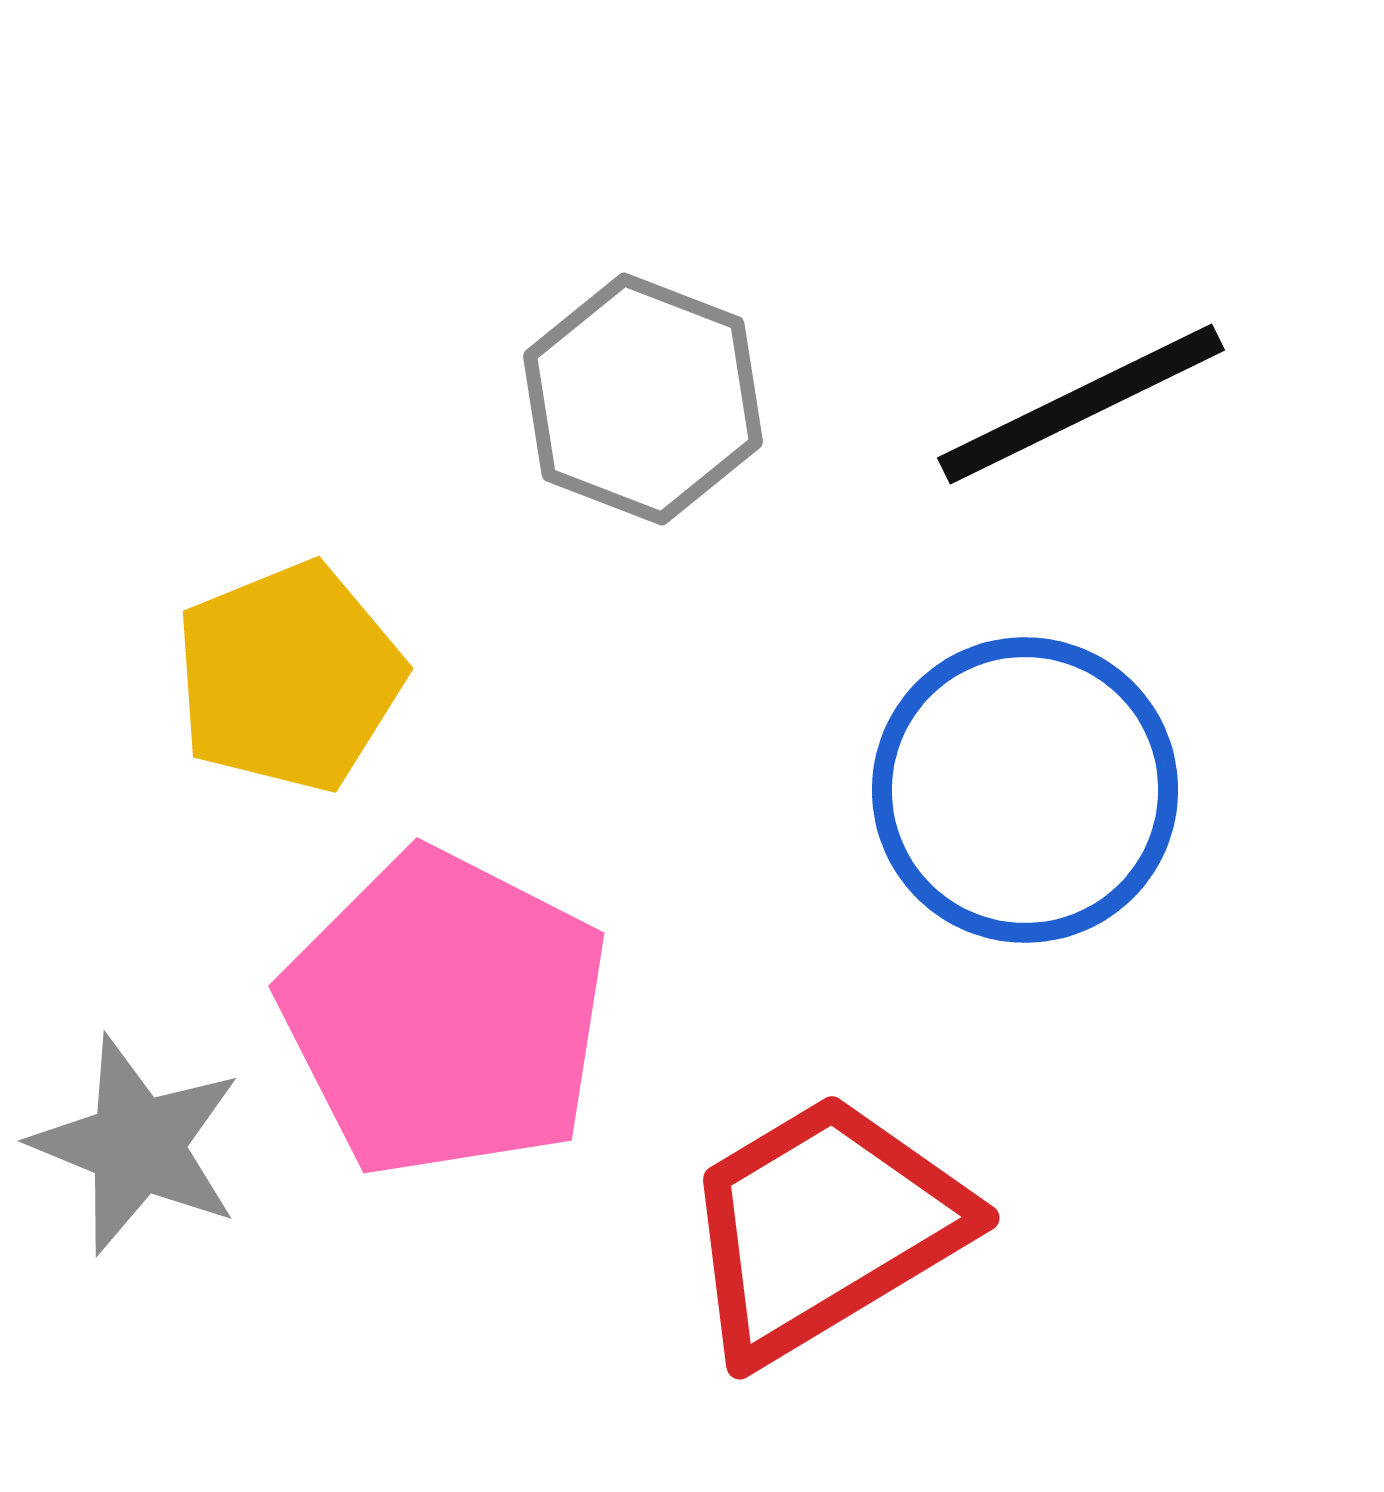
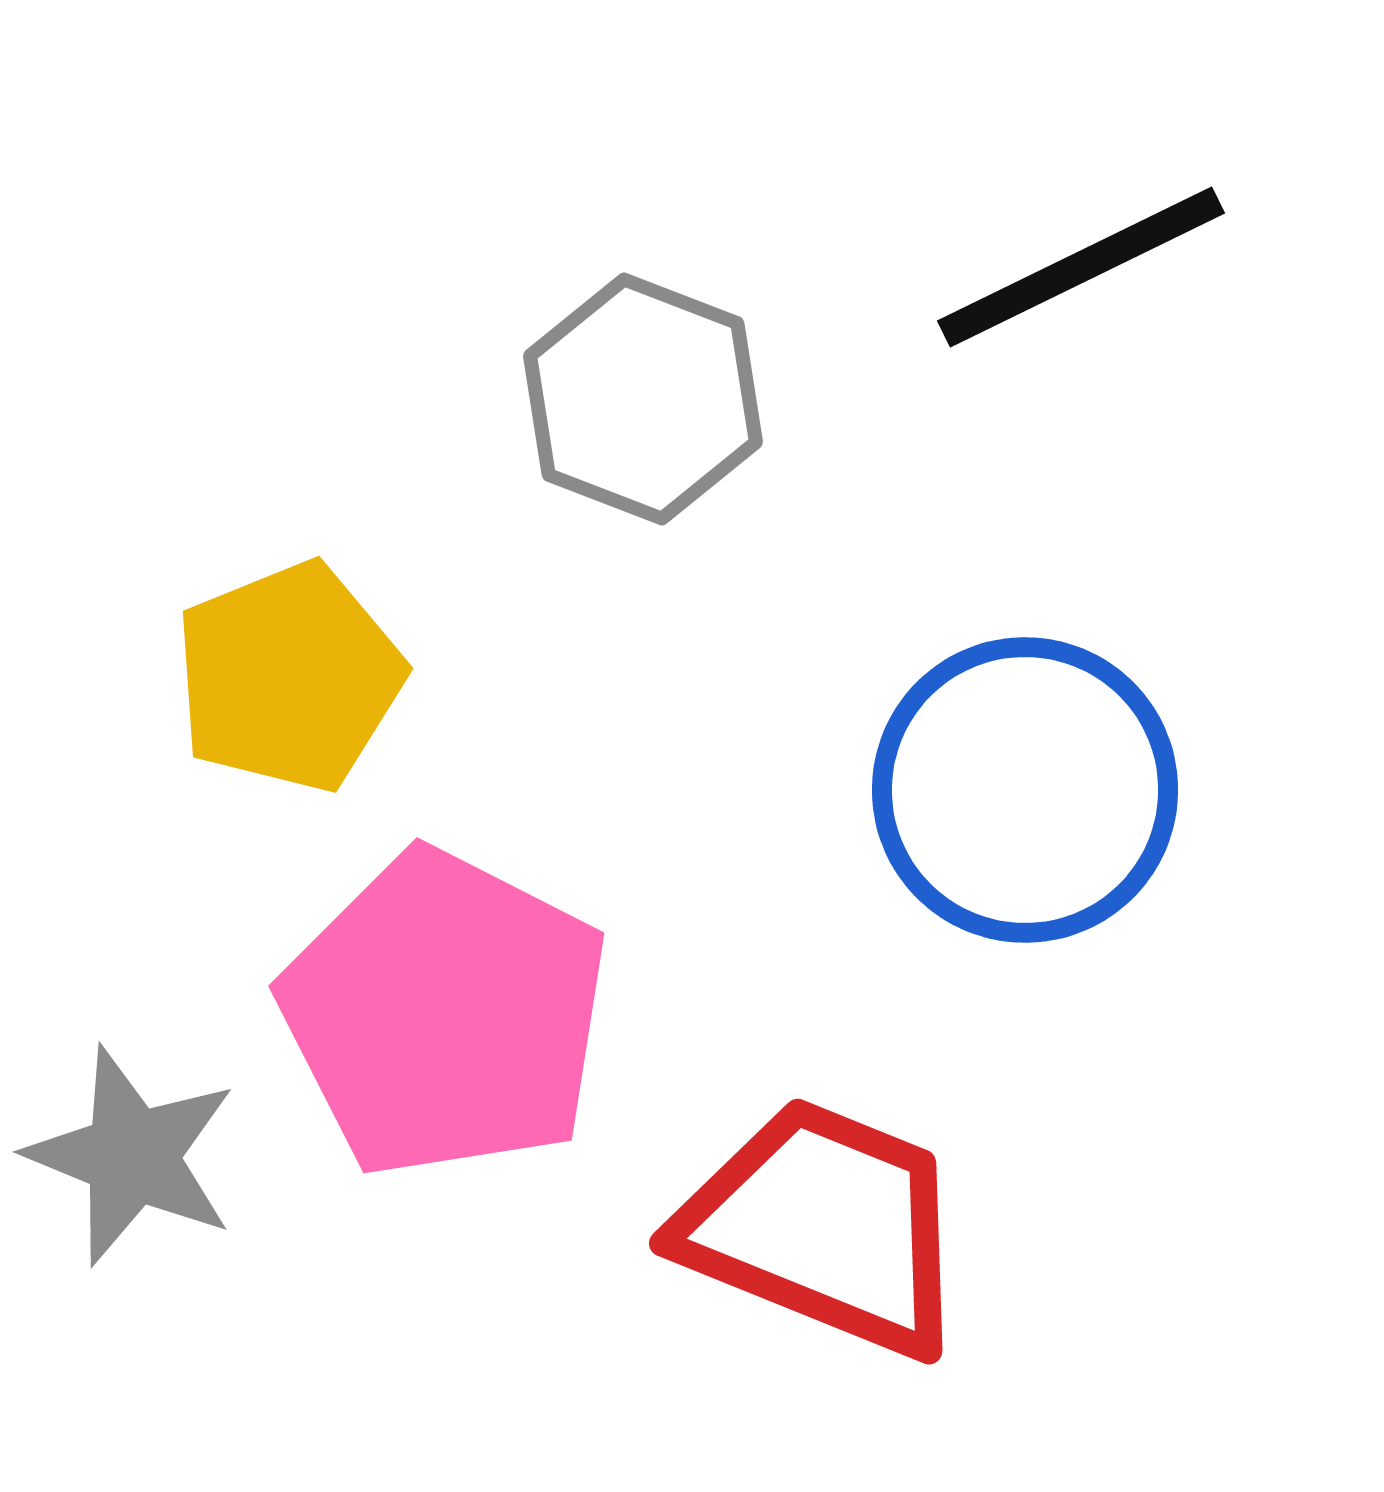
black line: moved 137 px up
gray star: moved 5 px left, 11 px down
red trapezoid: rotated 53 degrees clockwise
